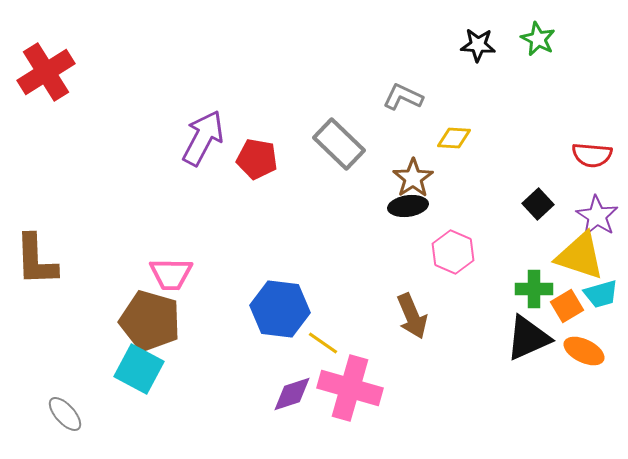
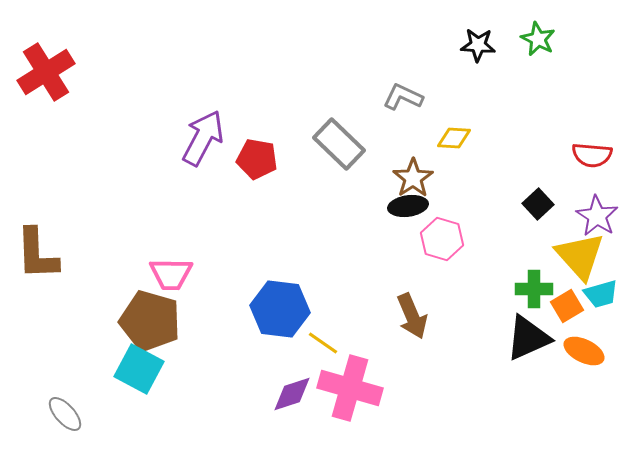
pink hexagon: moved 11 px left, 13 px up; rotated 6 degrees counterclockwise
yellow triangle: rotated 30 degrees clockwise
brown L-shape: moved 1 px right, 6 px up
